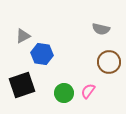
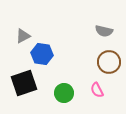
gray semicircle: moved 3 px right, 2 px down
black square: moved 2 px right, 2 px up
pink semicircle: moved 9 px right, 1 px up; rotated 63 degrees counterclockwise
